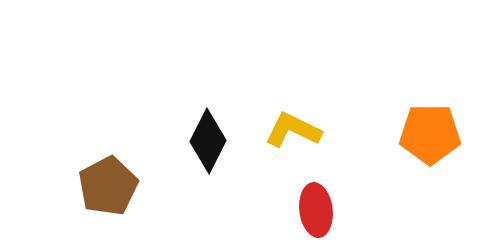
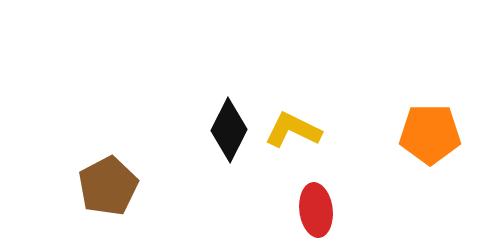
black diamond: moved 21 px right, 11 px up
